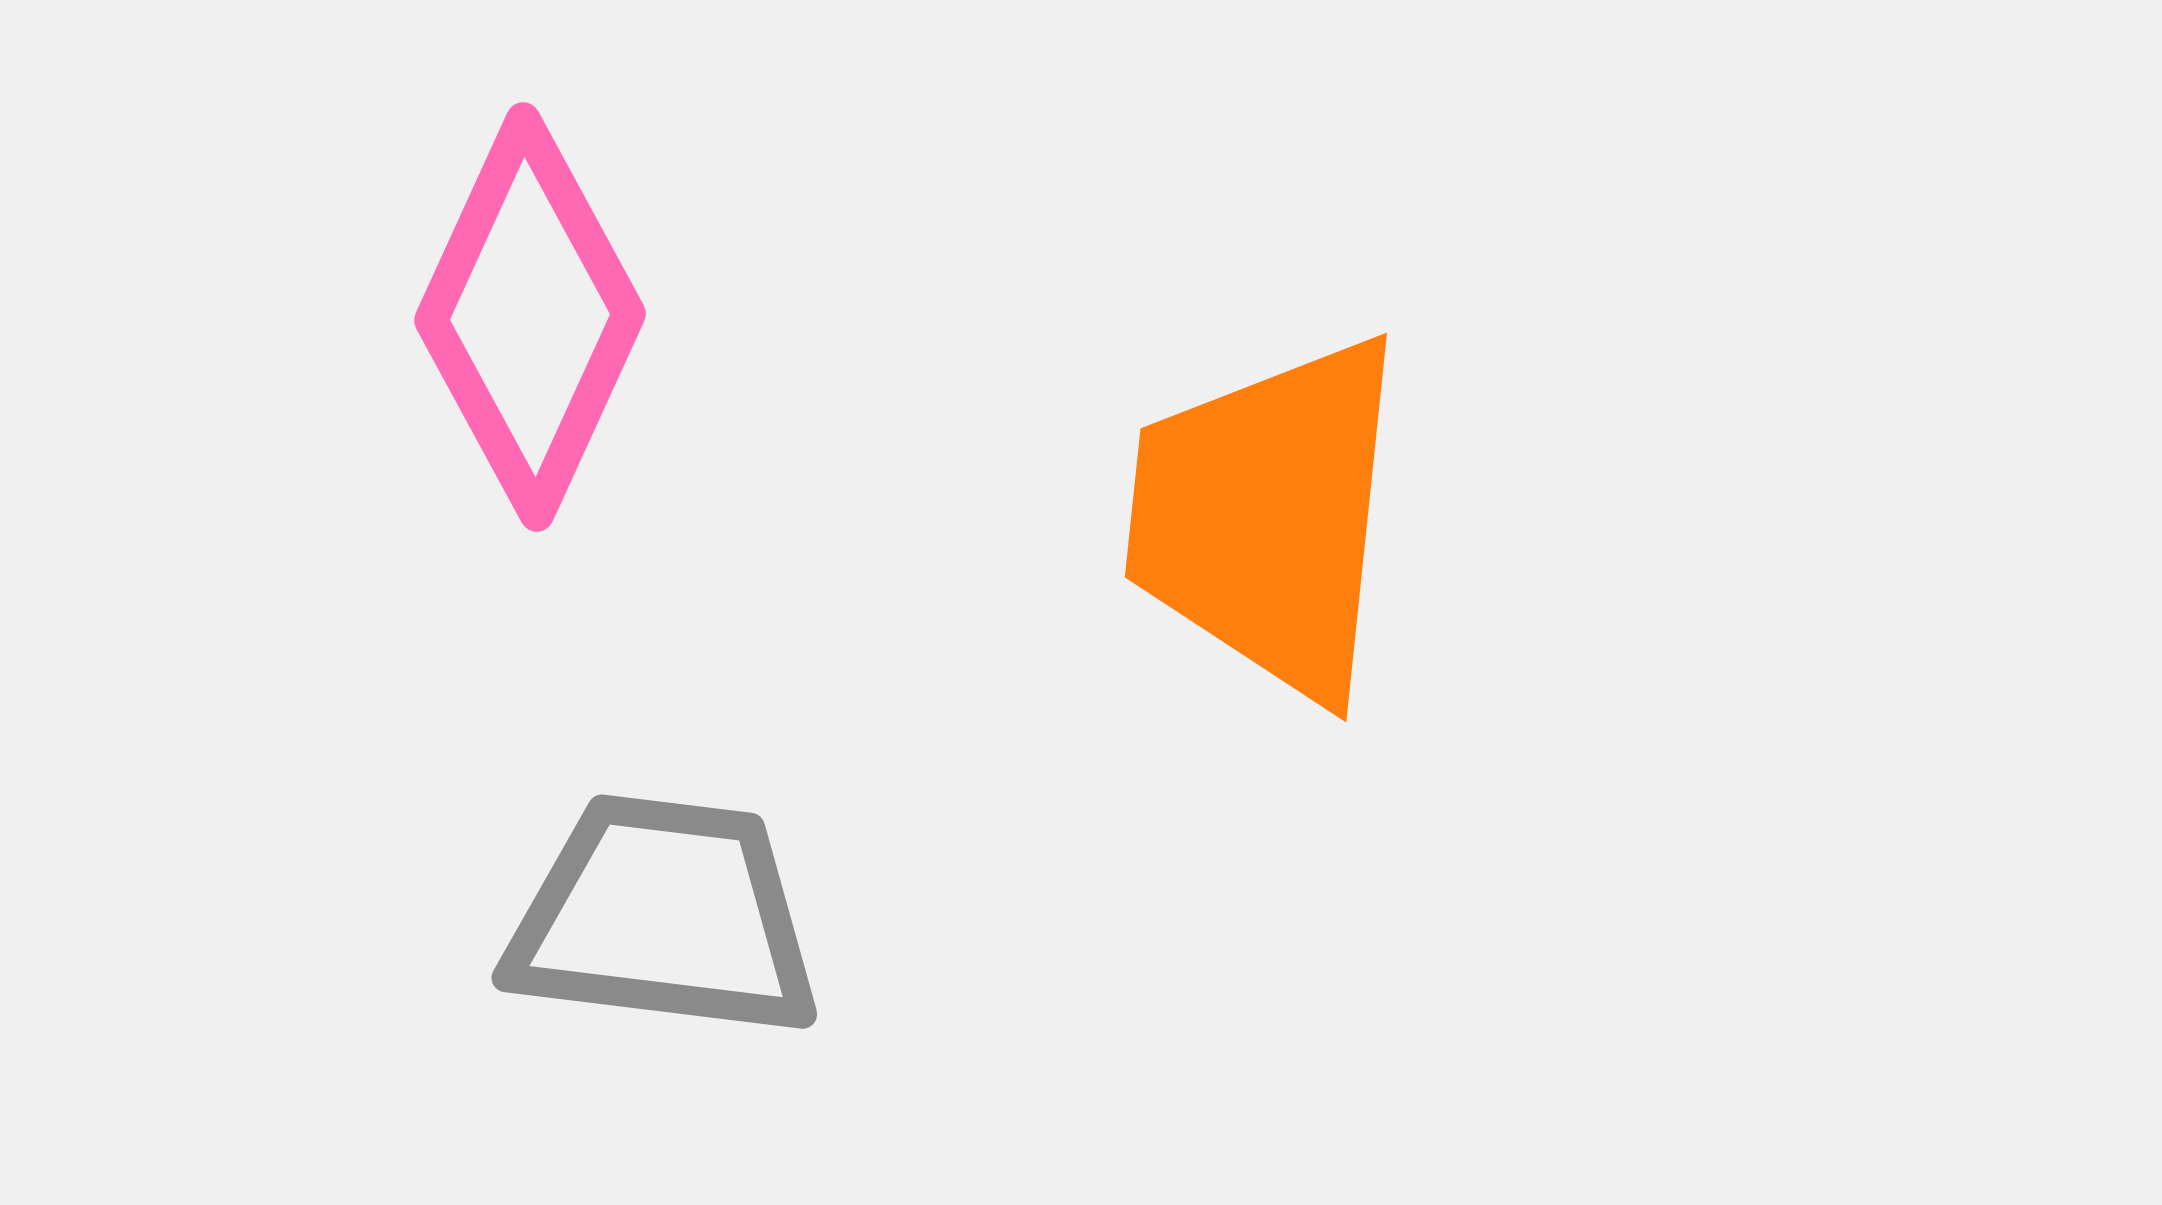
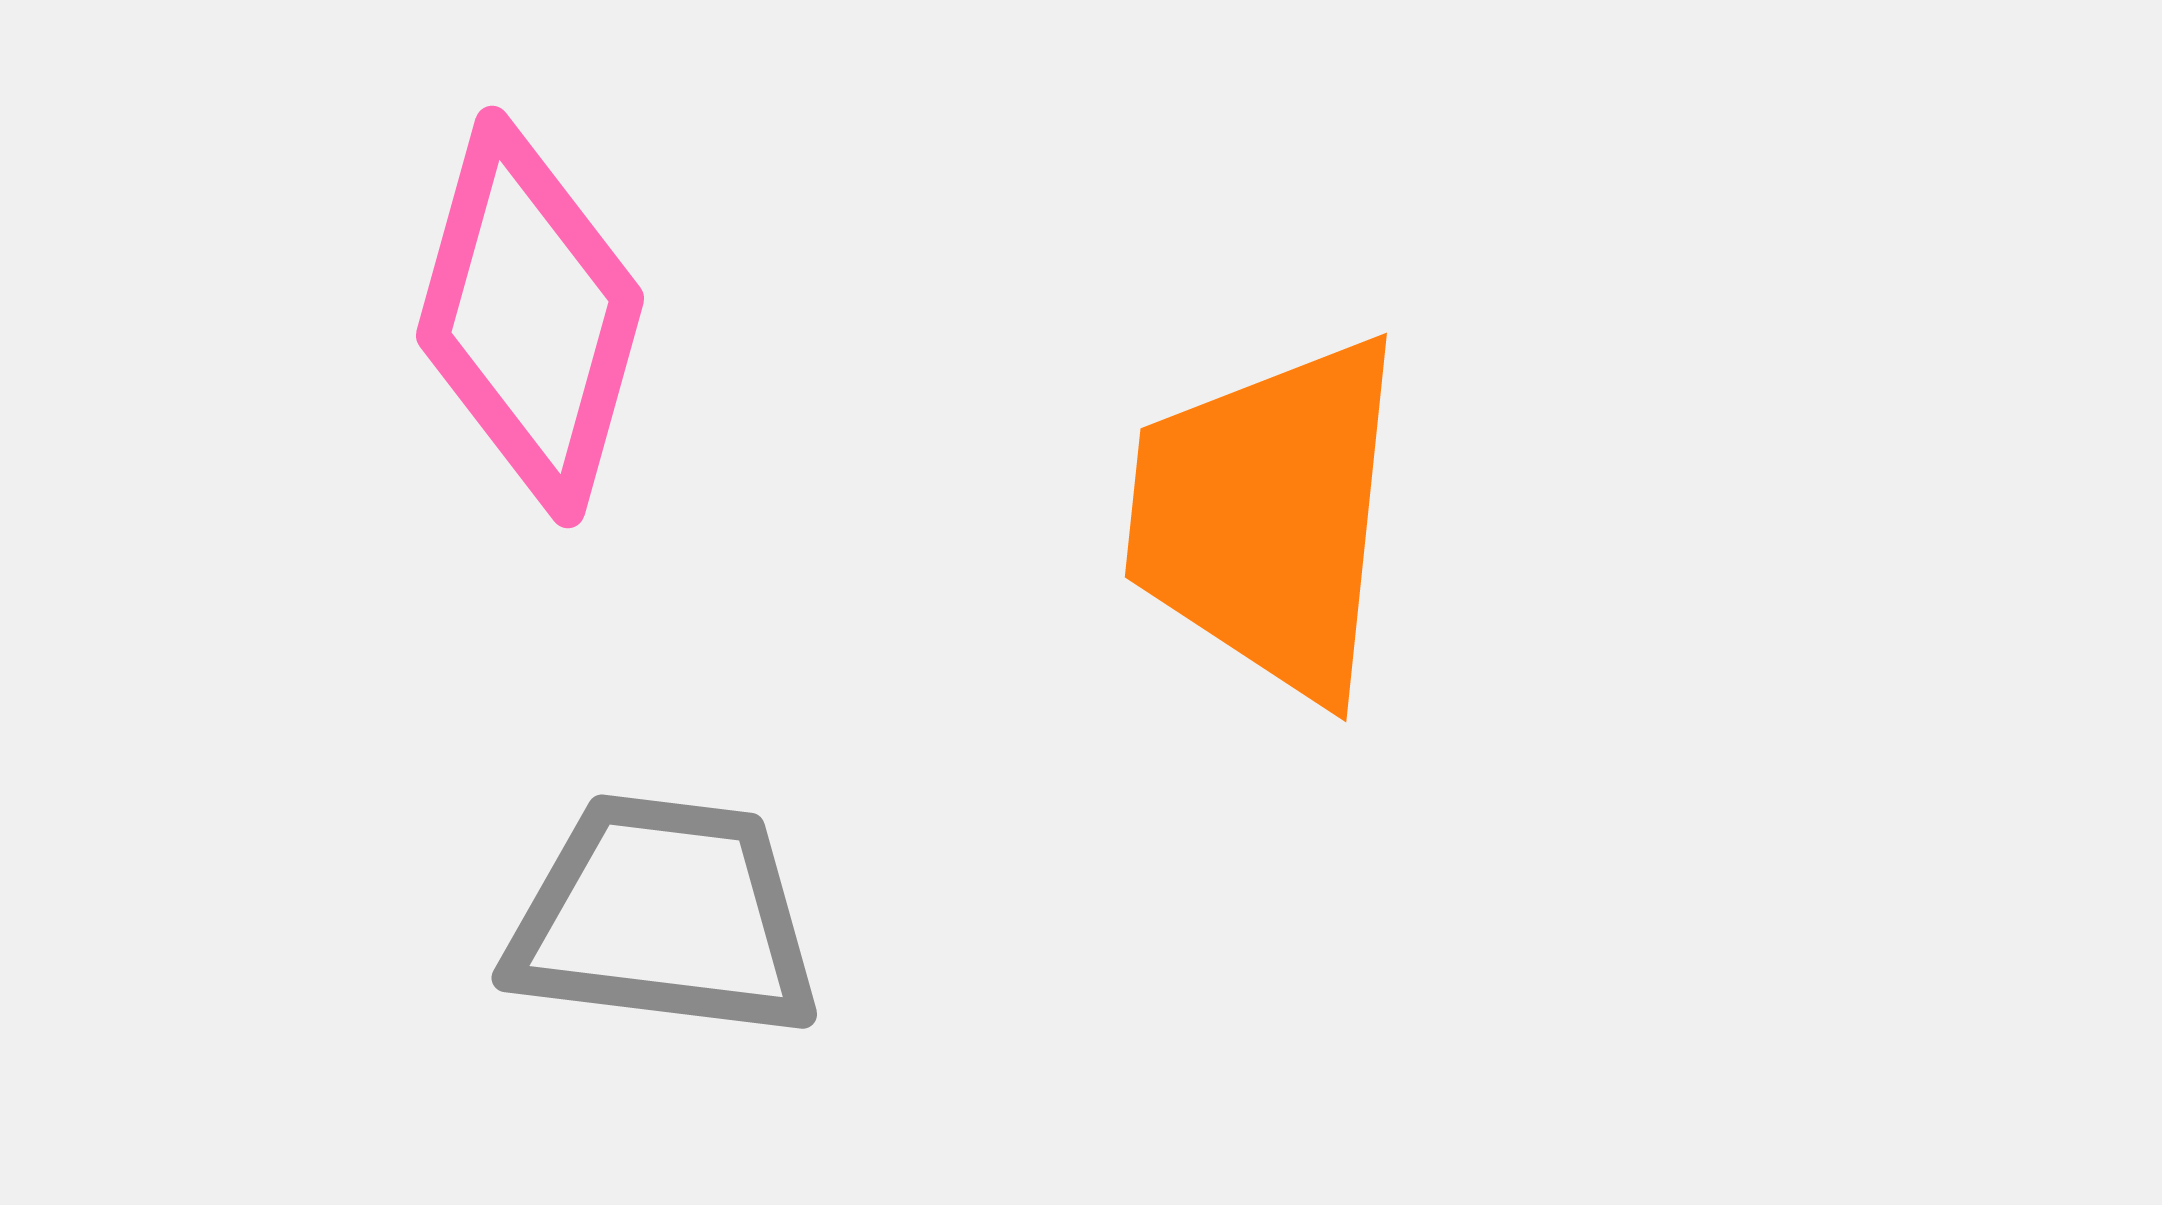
pink diamond: rotated 9 degrees counterclockwise
